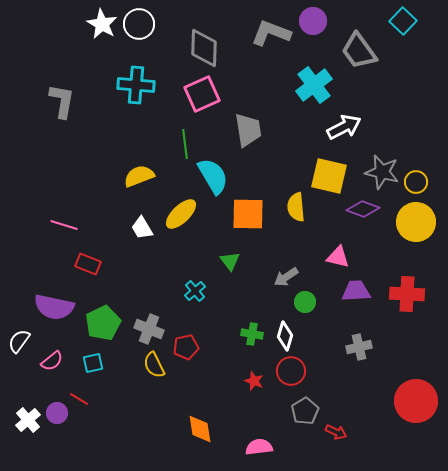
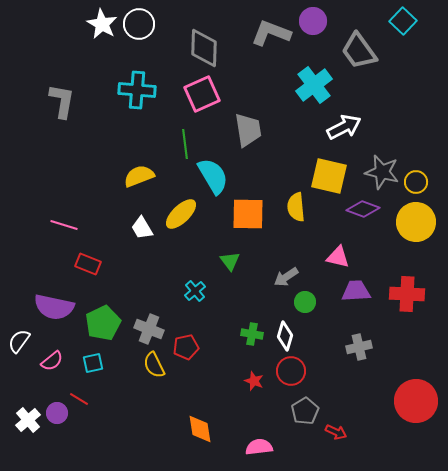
cyan cross at (136, 85): moved 1 px right, 5 px down
